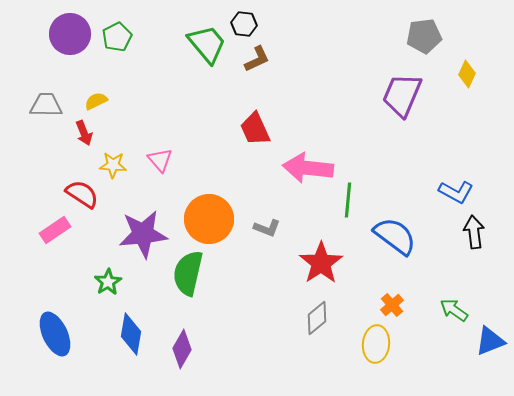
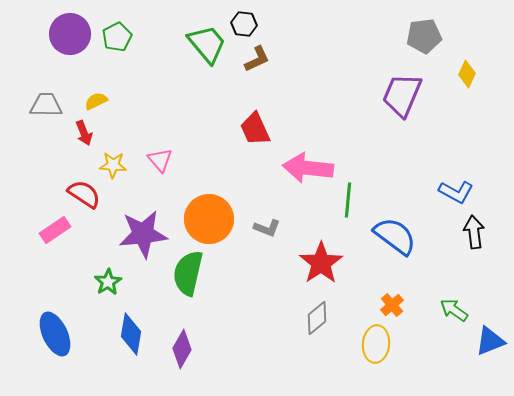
red semicircle: moved 2 px right
